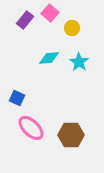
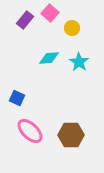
pink ellipse: moved 1 px left, 3 px down
